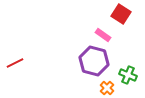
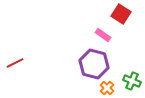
purple hexagon: moved 3 px down
green cross: moved 4 px right, 6 px down
